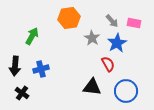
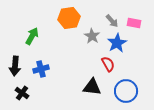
gray star: moved 2 px up
